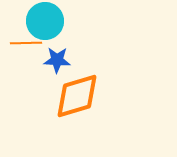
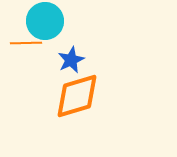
blue star: moved 14 px right; rotated 28 degrees counterclockwise
